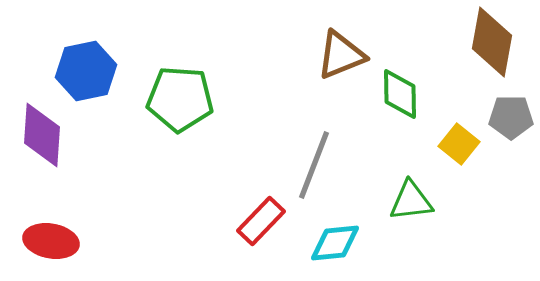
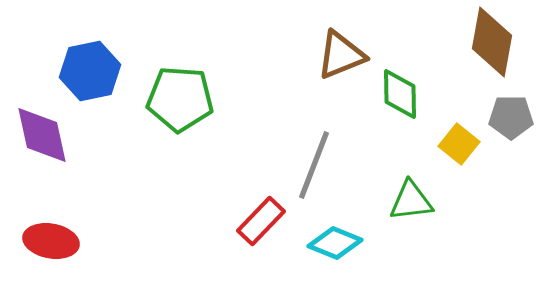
blue hexagon: moved 4 px right
purple diamond: rotated 16 degrees counterclockwise
cyan diamond: rotated 28 degrees clockwise
